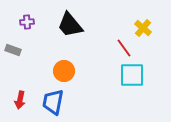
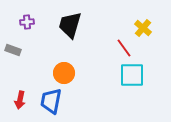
black trapezoid: rotated 56 degrees clockwise
orange circle: moved 2 px down
blue trapezoid: moved 2 px left, 1 px up
